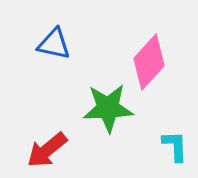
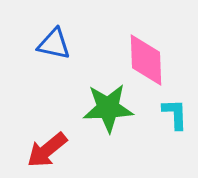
pink diamond: moved 3 px left, 2 px up; rotated 44 degrees counterclockwise
cyan L-shape: moved 32 px up
